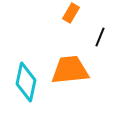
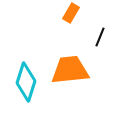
cyan diamond: rotated 6 degrees clockwise
